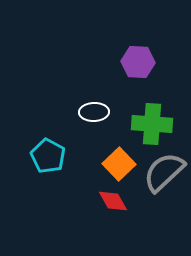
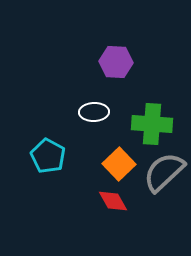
purple hexagon: moved 22 px left
